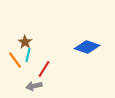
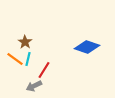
cyan line: moved 4 px down
orange line: moved 1 px up; rotated 18 degrees counterclockwise
red line: moved 1 px down
gray arrow: rotated 14 degrees counterclockwise
